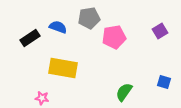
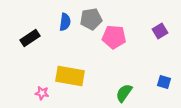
gray pentagon: moved 2 px right, 1 px down
blue semicircle: moved 7 px right, 5 px up; rotated 78 degrees clockwise
pink pentagon: rotated 15 degrees clockwise
yellow rectangle: moved 7 px right, 8 px down
green semicircle: moved 1 px down
pink star: moved 5 px up
